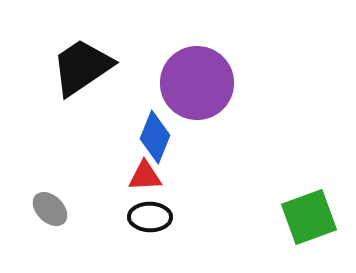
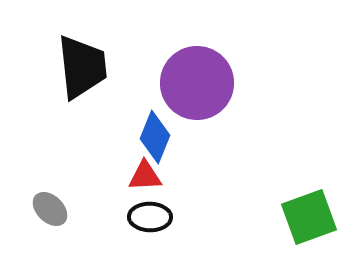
black trapezoid: rotated 118 degrees clockwise
